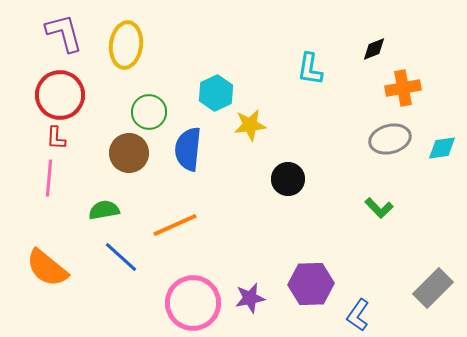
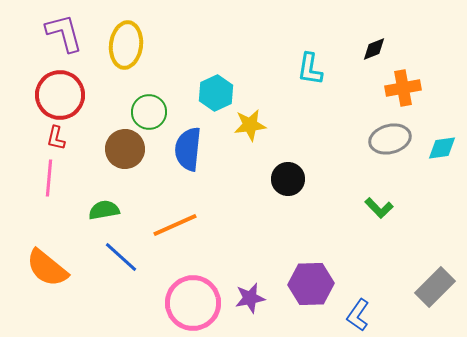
red L-shape: rotated 10 degrees clockwise
brown circle: moved 4 px left, 4 px up
gray rectangle: moved 2 px right, 1 px up
